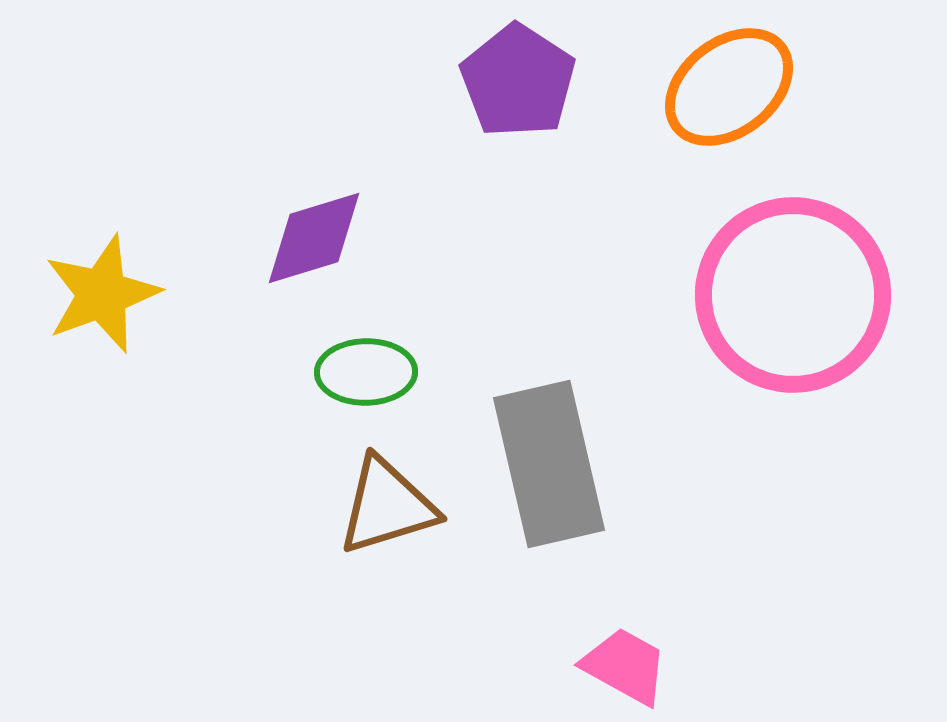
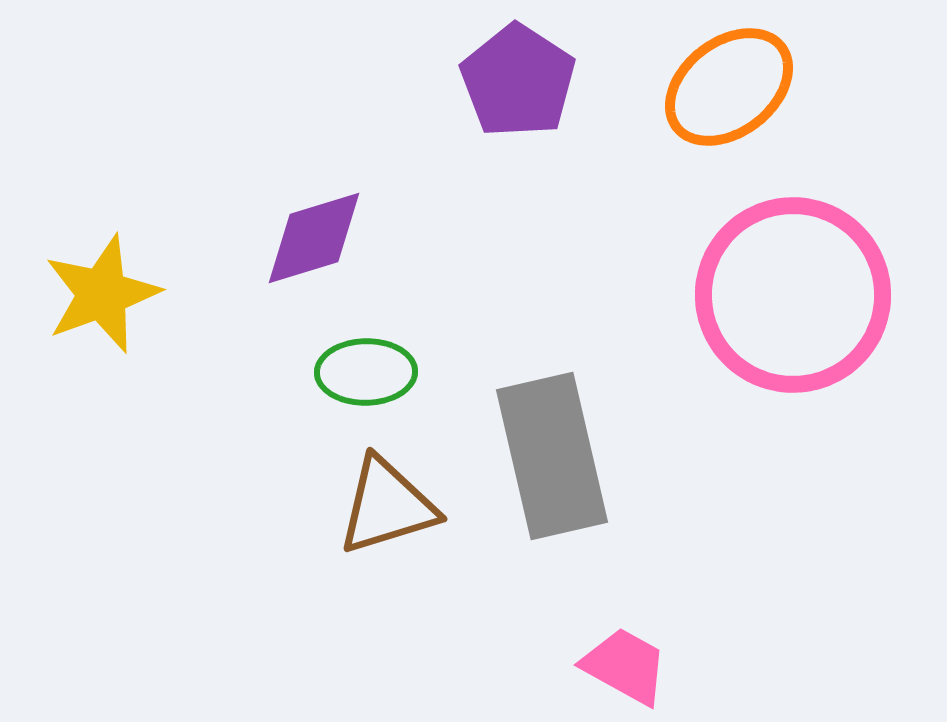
gray rectangle: moved 3 px right, 8 px up
